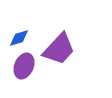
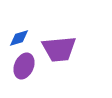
purple trapezoid: rotated 42 degrees clockwise
